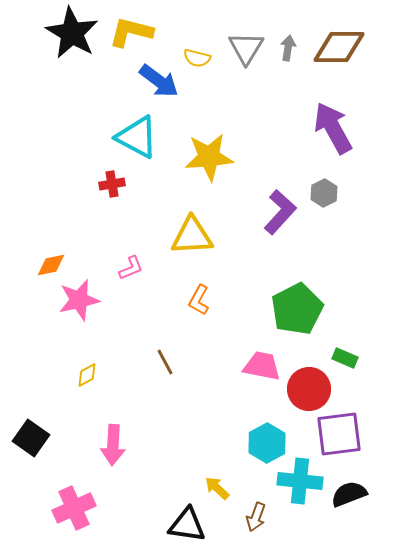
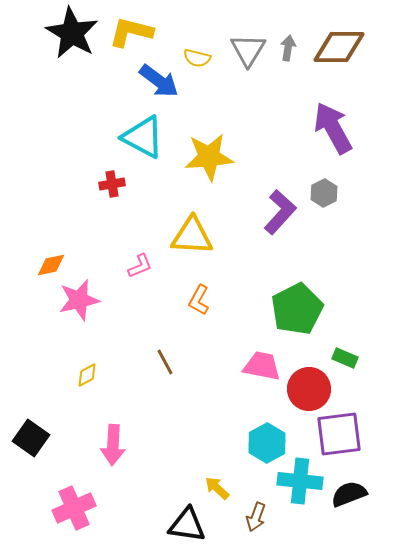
gray triangle: moved 2 px right, 2 px down
cyan triangle: moved 6 px right
yellow triangle: rotated 6 degrees clockwise
pink L-shape: moved 9 px right, 2 px up
